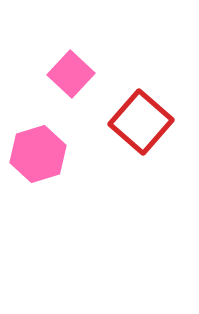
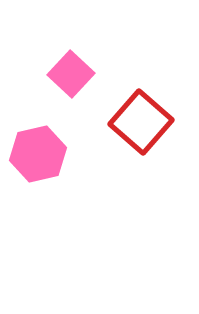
pink hexagon: rotated 4 degrees clockwise
